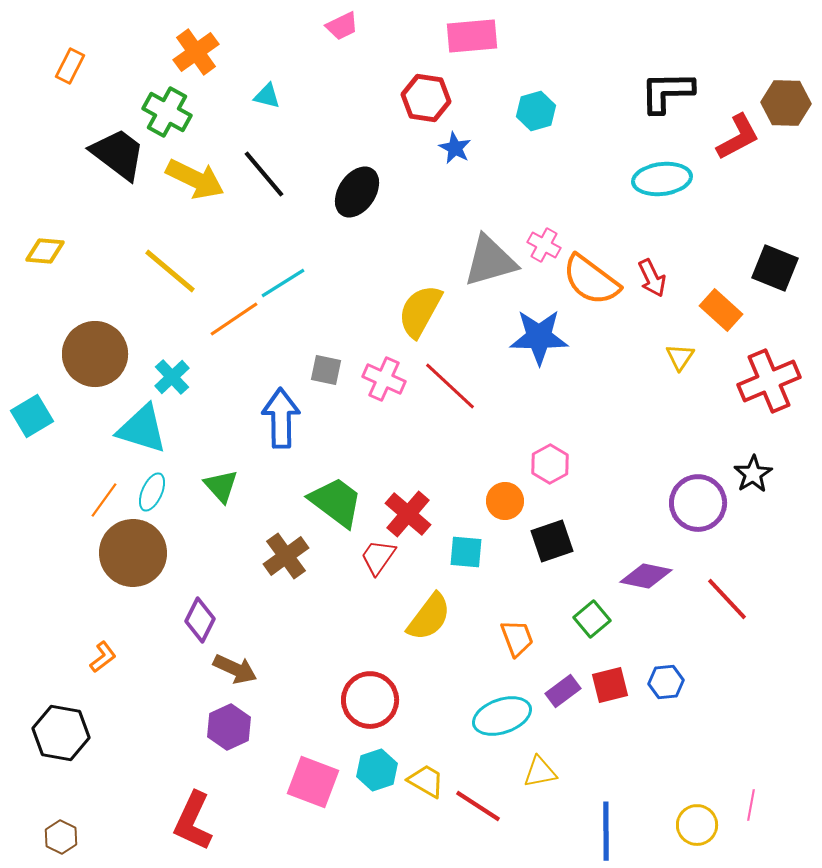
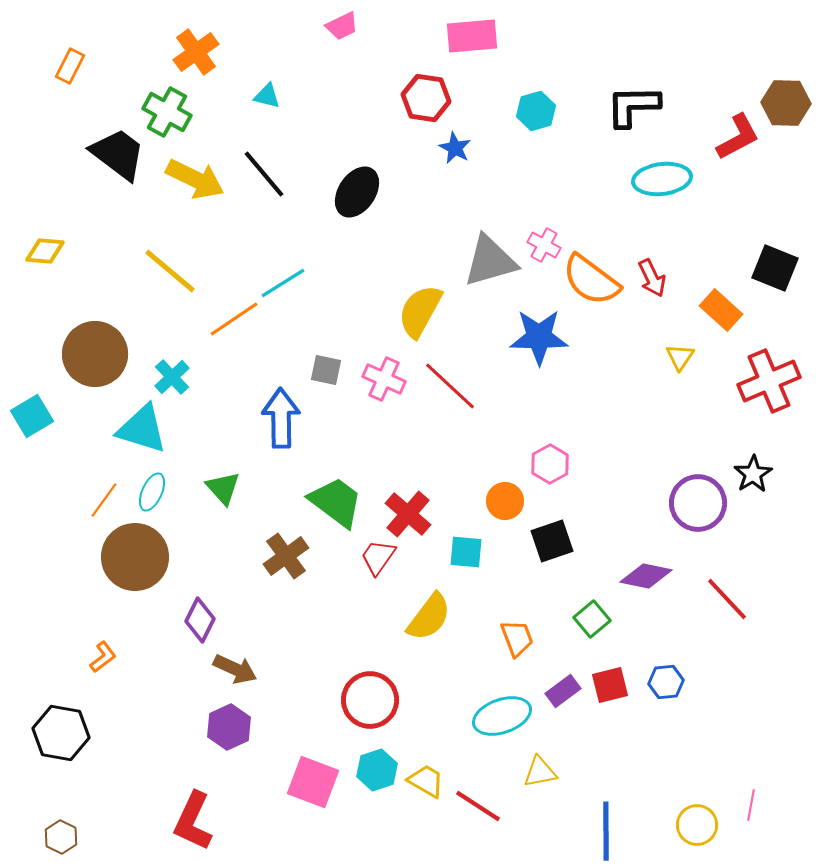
black L-shape at (667, 92): moved 34 px left, 14 px down
green triangle at (221, 486): moved 2 px right, 2 px down
brown circle at (133, 553): moved 2 px right, 4 px down
